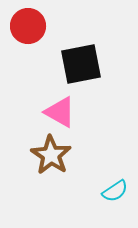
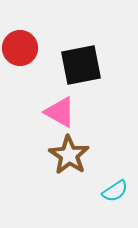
red circle: moved 8 px left, 22 px down
black square: moved 1 px down
brown star: moved 18 px right
